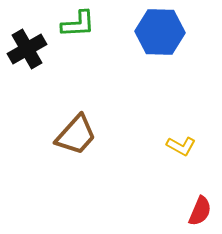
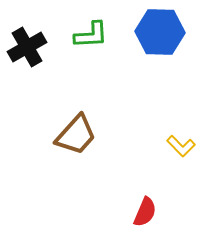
green L-shape: moved 13 px right, 11 px down
black cross: moved 2 px up
yellow L-shape: rotated 16 degrees clockwise
red semicircle: moved 55 px left, 1 px down
